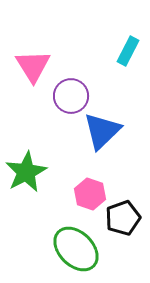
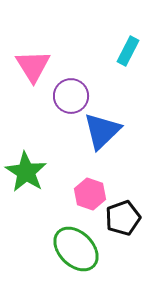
green star: rotated 12 degrees counterclockwise
